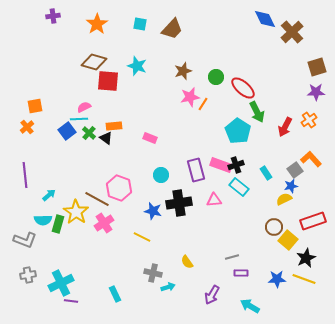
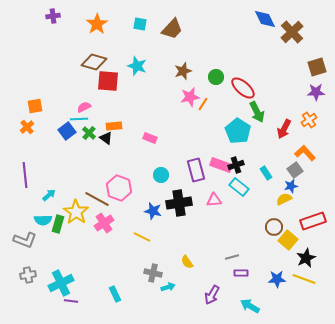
red arrow at (285, 127): moved 1 px left, 2 px down
orange L-shape at (311, 159): moved 6 px left, 6 px up
